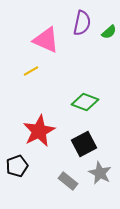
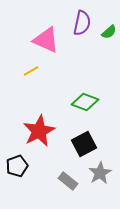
gray star: rotated 15 degrees clockwise
